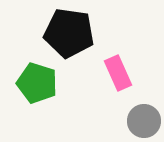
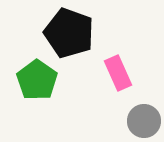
black pentagon: rotated 12 degrees clockwise
green pentagon: moved 3 px up; rotated 18 degrees clockwise
